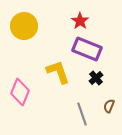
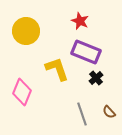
red star: rotated 12 degrees counterclockwise
yellow circle: moved 2 px right, 5 px down
purple rectangle: moved 1 px left, 3 px down
yellow L-shape: moved 1 px left, 3 px up
pink diamond: moved 2 px right
brown semicircle: moved 6 px down; rotated 64 degrees counterclockwise
